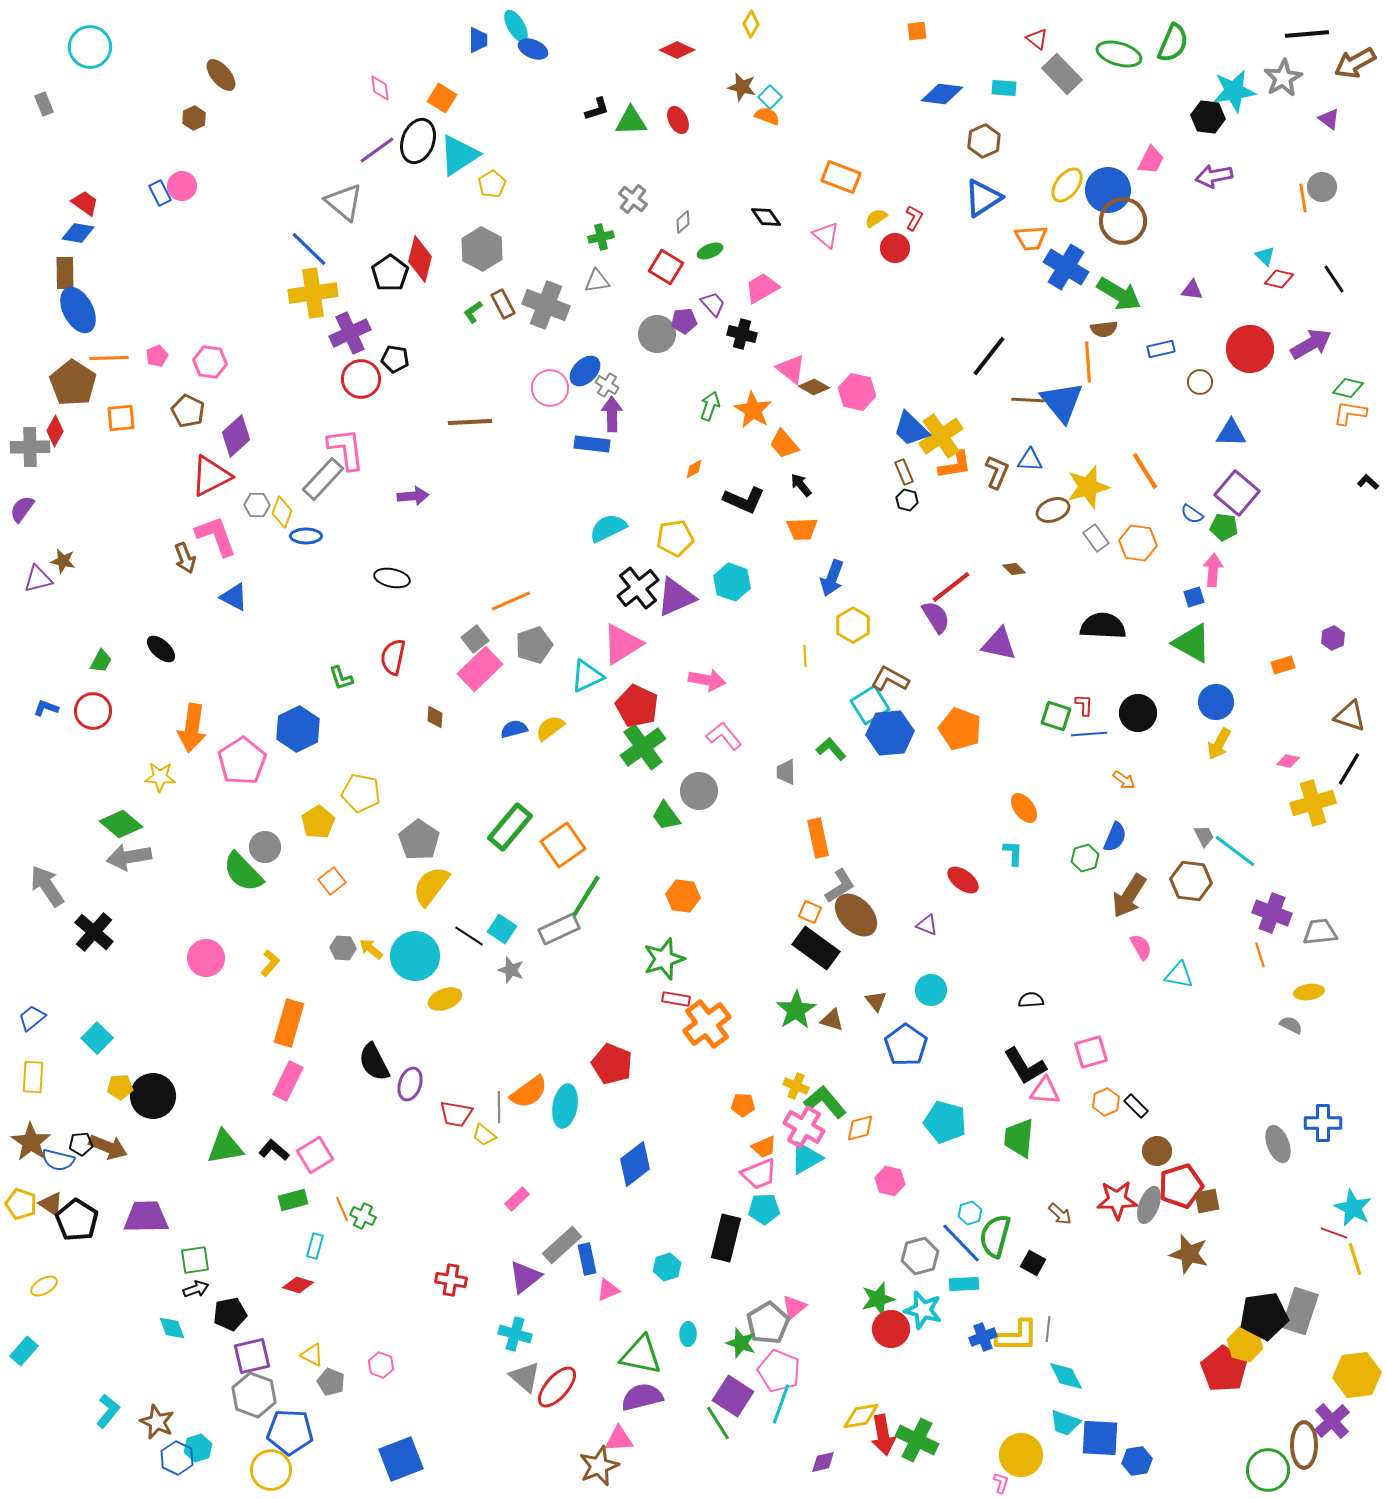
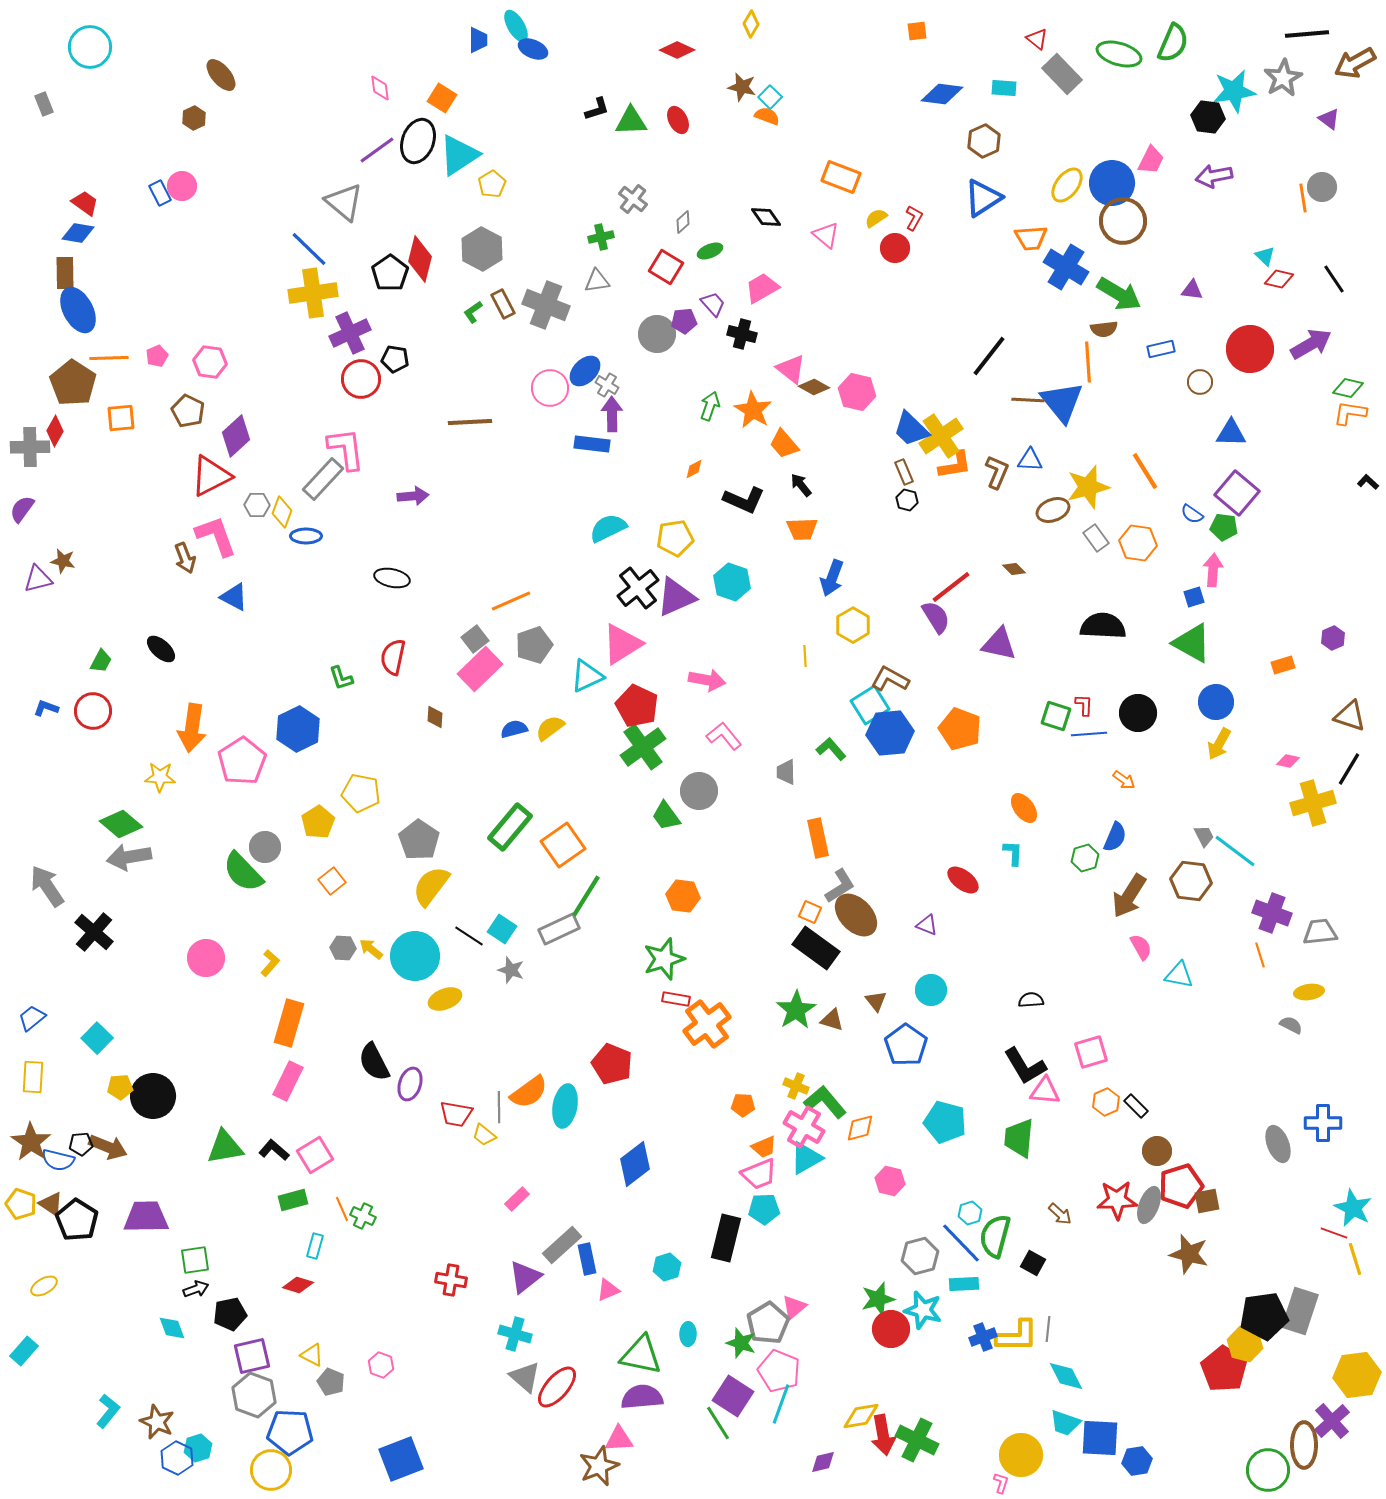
blue circle at (1108, 190): moved 4 px right, 7 px up
purple semicircle at (642, 1397): rotated 9 degrees clockwise
